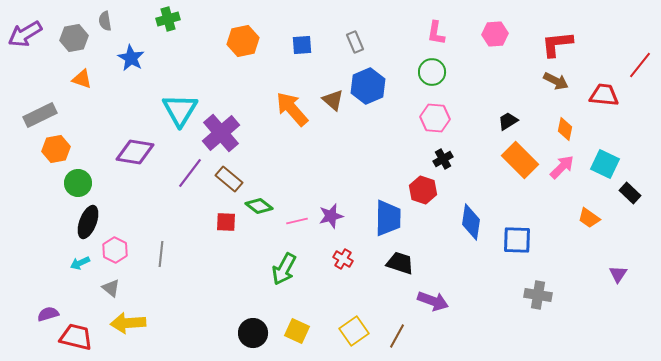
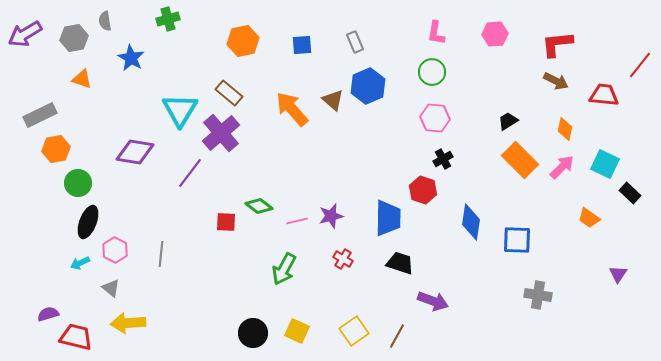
brown rectangle at (229, 179): moved 86 px up
